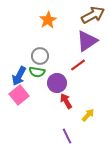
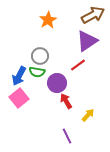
pink square: moved 3 px down
